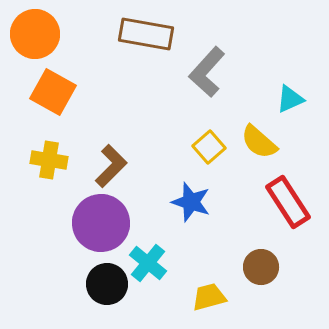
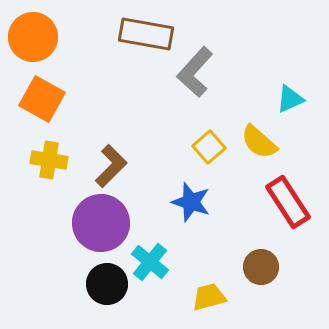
orange circle: moved 2 px left, 3 px down
gray L-shape: moved 12 px left
orange square: moved 11 px left, 7 px down
cyan cross: moved 2 px right, 1 px up
